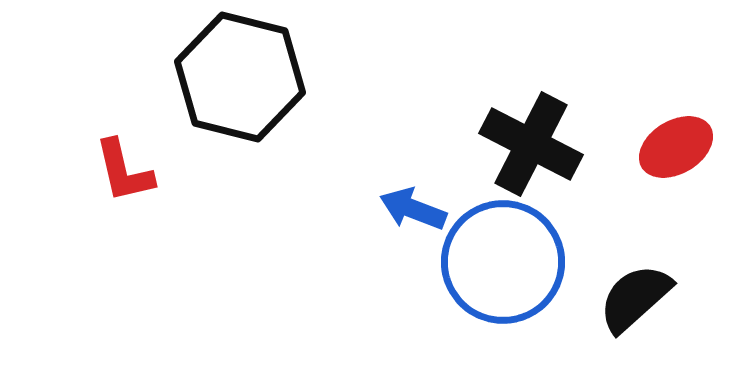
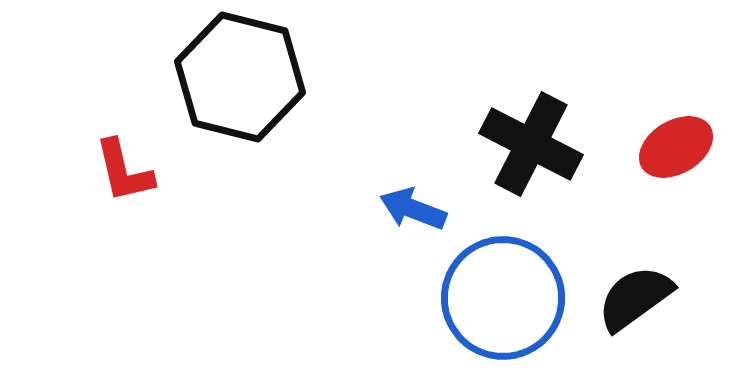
blue circle: moved 36 px down
black semicircle: rotated 6 degrees clockwise
